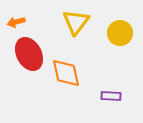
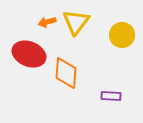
orange arrow: moved 31 px right
yellow circle: moved 2 px right, 2 px down
red ellipse: rotated 40 degrees counterclockwise
orange diamond: rotated 16 degrees clockwise
